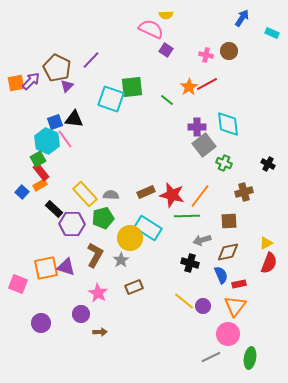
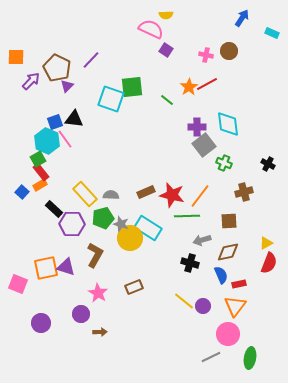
orange square at (16, 83): moved 26 px up; rotated 12 degrees clockwise
gray star at (121, 260): moved 36 px up; rotated 21 degrees counterclockwise
